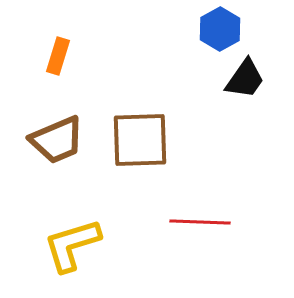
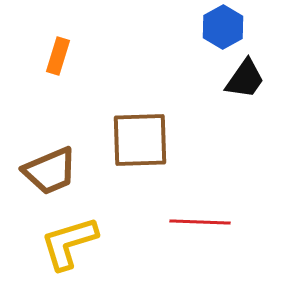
blue hexagon: moved 3 px right, 2 px up
brown trapezoid: moved 7 px left, 31 px down
yellow L-shape: moved 3 px left, 2 px up
